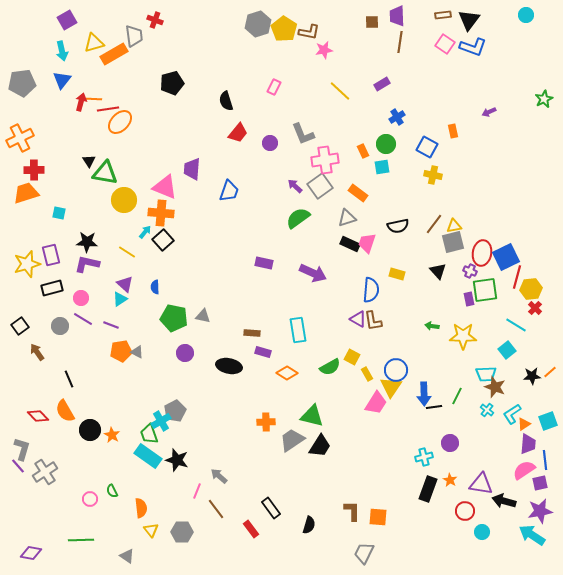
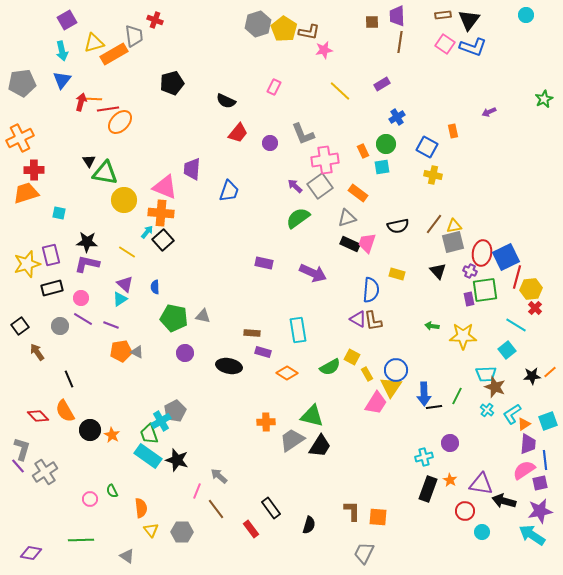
black semicircle at (226, 101): rotated 48 degrees counterclockwise
cyan arrow at (145, 232): moved 2 px right
